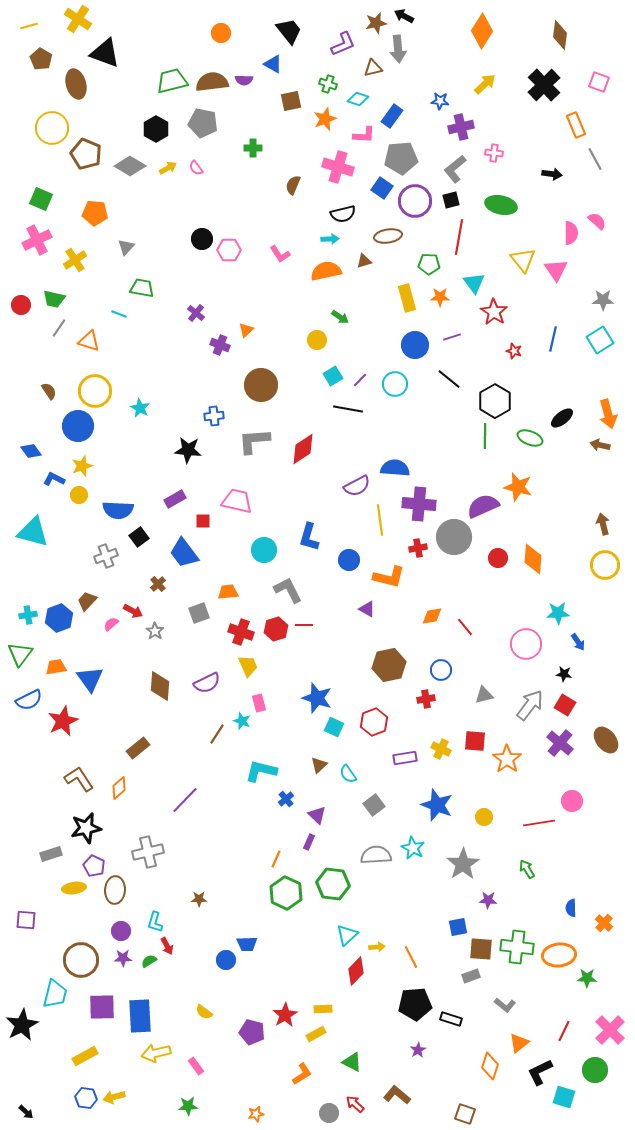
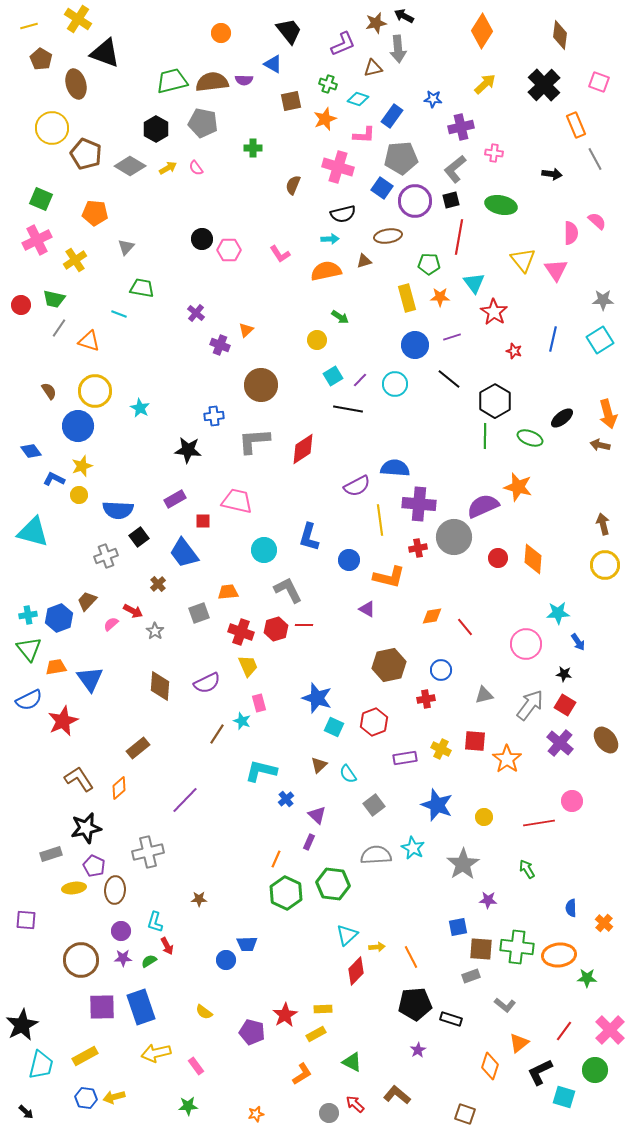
blue star at (440, 101): moved 7 px left, 2 px up
green triangle at (20, 654): moved 9 px right, 5 px up; rotated 16 degrees counterclockwise
cyan trapezoid at (55, 994): moved 14 px left, 71 px down
blue rectangle at (140, 1016): moved 1 px right, 9 px up; rotated 16 degrees counterclockwise
red line at (564, 1031): rotated 10 degrees clockwise
